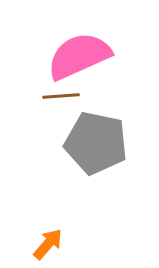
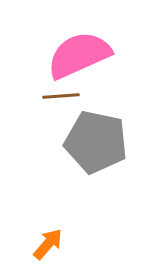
pink semicircle: moved 1 px up
gray pentagon: moved 1 px up
